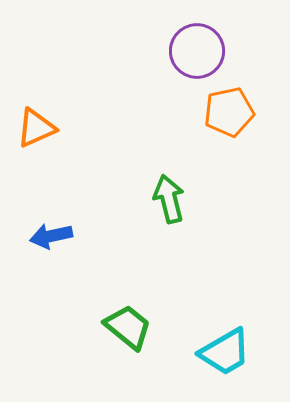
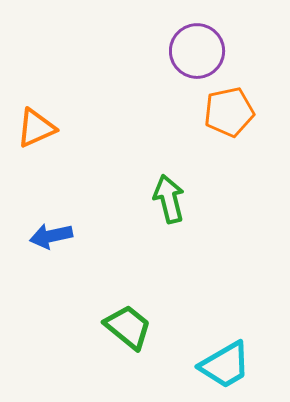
cyan trapezoid: moved 13 px down
